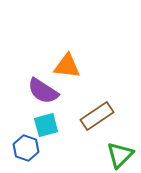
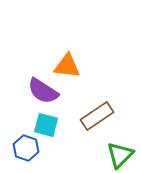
cyan square: rotated 30 degrees clockwise
